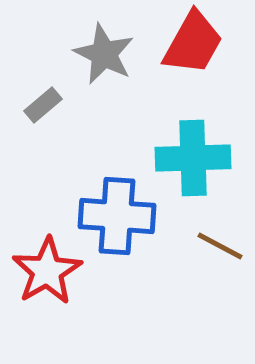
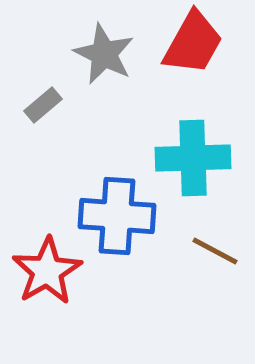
brown line: moved 5 px left, 5 px down
